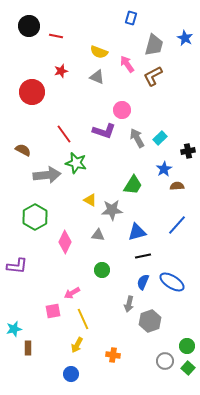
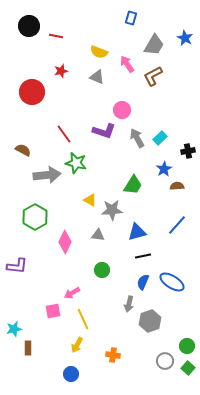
gray trapezoid at (154, 45): rotated 15 degrees clockwise
